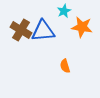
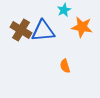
cyan star: moved 1 px up
